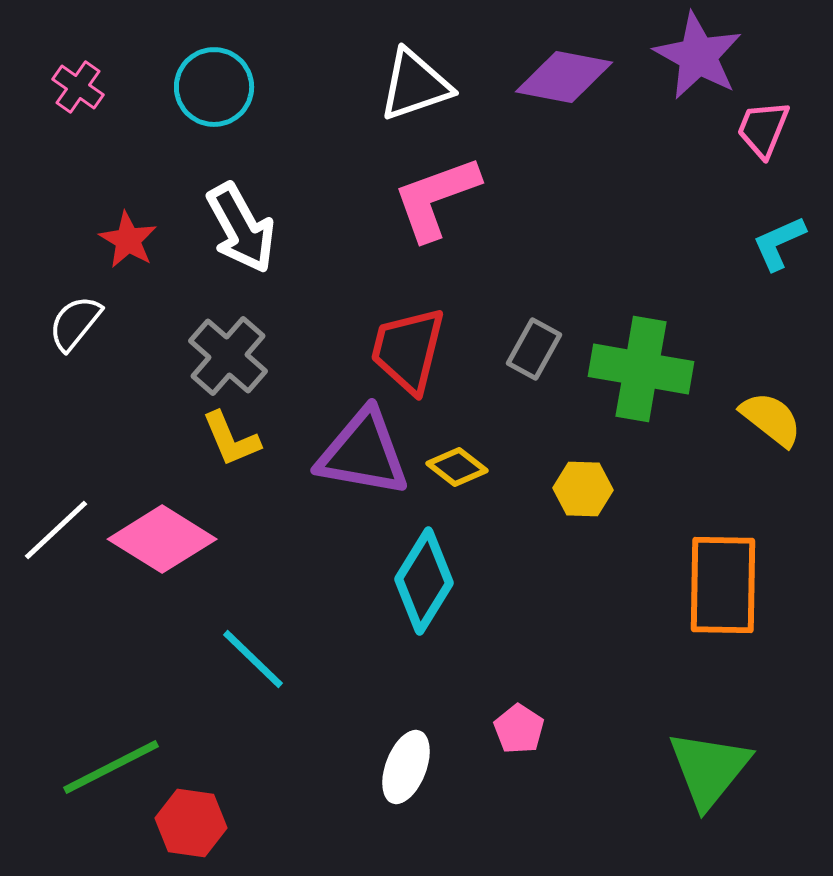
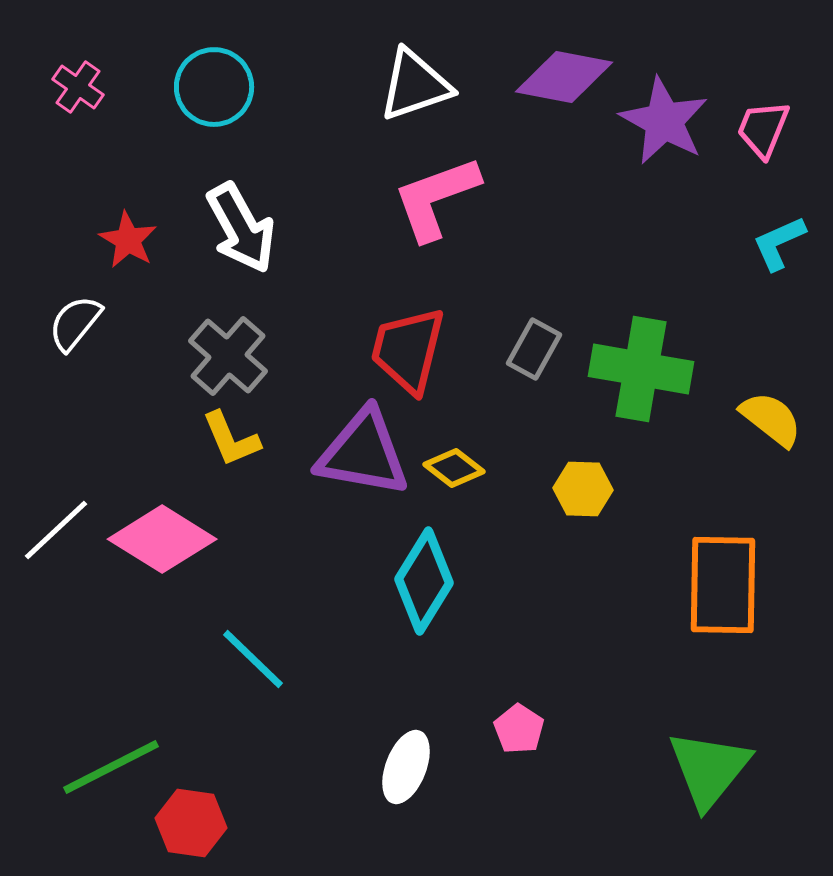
purple star: moved 34 px left, 65 px down
yellow diamond: moved 3 px left, 1 px down
